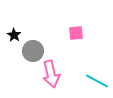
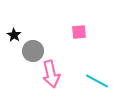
pink square: moved 3 px right, 1 px up
